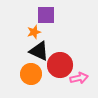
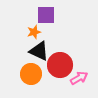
pink arrow: rotated 18 degrees counterclockwise
